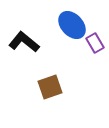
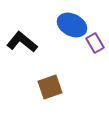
blue ellipse: rotated 20 degrees counterclockwise
black L-shape: moved 2 px left
